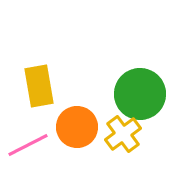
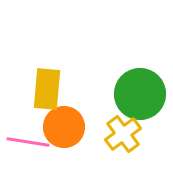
yellow rectangle: moved 8 px right, 3 px down; rotated 15 degrees clockwise
orange circle: moved 13 px left
pink line: moved 3 px up; rotated 36 degrees clockwise
